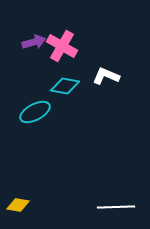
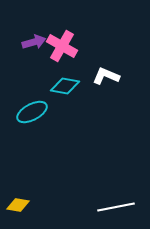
cyan ellipse: moved 3 px left
white line: rotated 9 degrees counterclockwise
